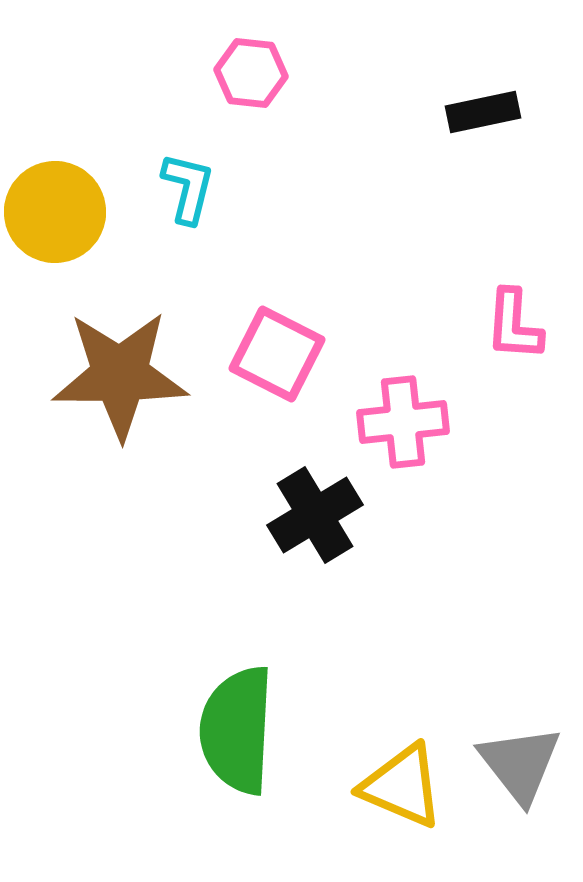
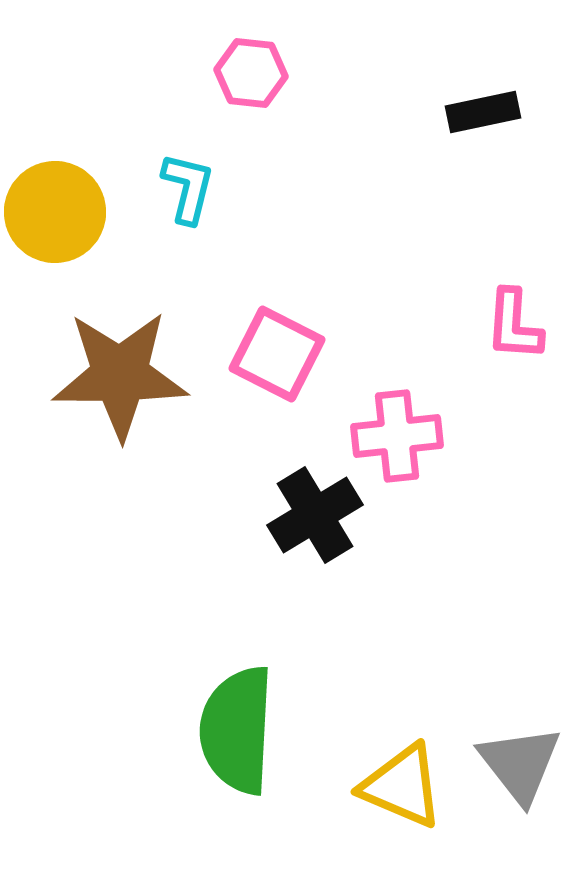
pink cross: moved 6 px left, 14 px down
